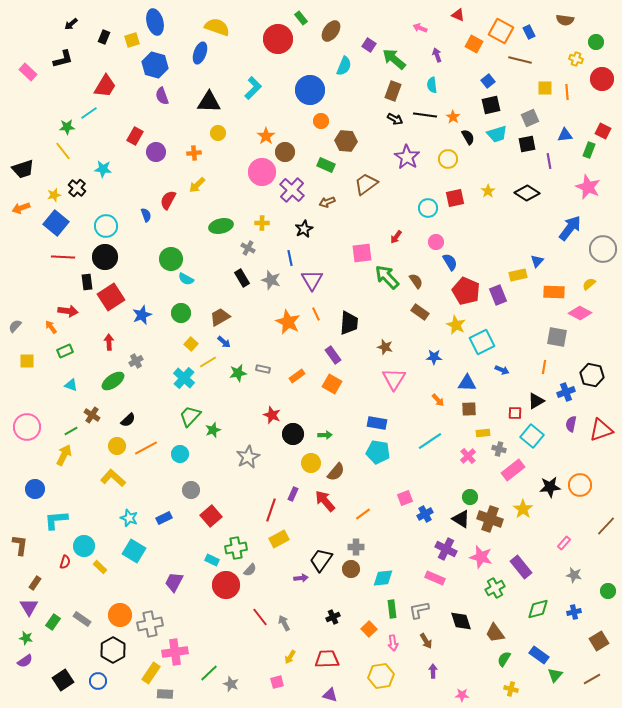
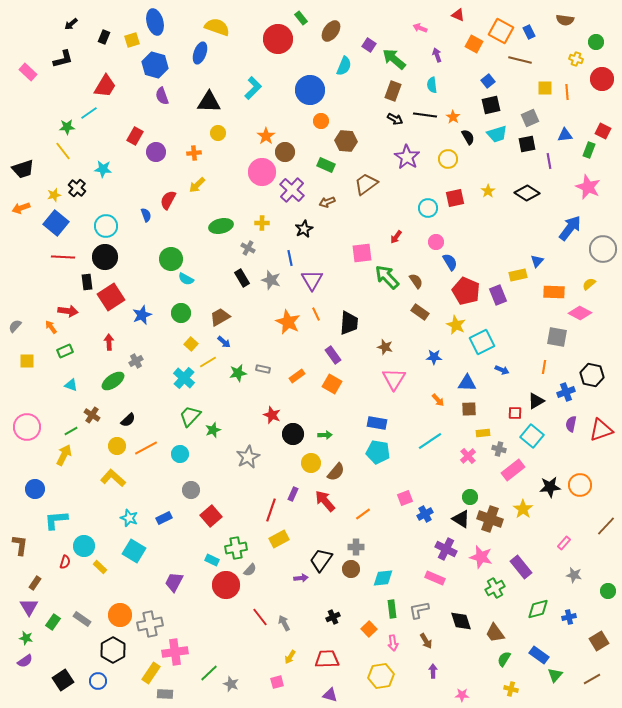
blue cross at (574, 612): moved 5 px left, 5 px down
